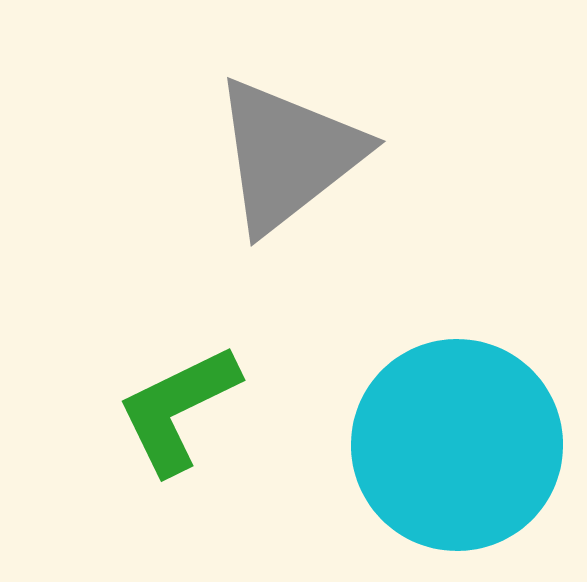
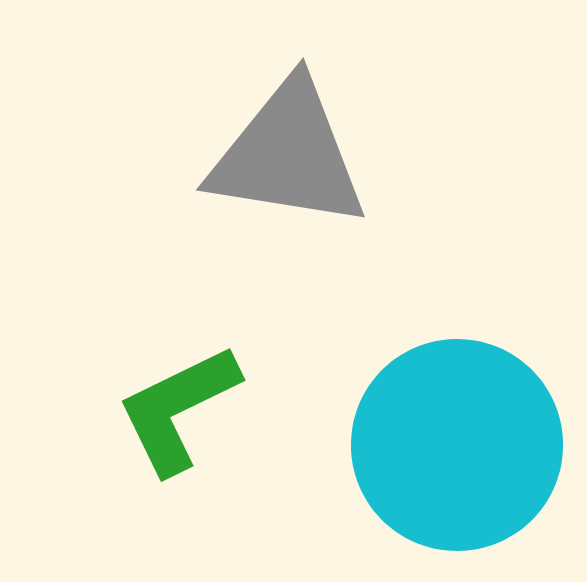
gray triangle: rotated 47 degrees clockwise
